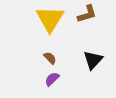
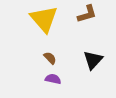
yellow triangle: moved 6 px left; rotated 12 degrees counterclockwise
purple semicircle: moved 1 px right; rotated 56 degrees clockwise
